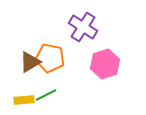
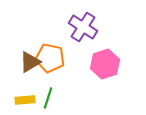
green line: moved 2 px right, 3 px down; rotated 45 degrees counterclockwise
yellow rectangle: moved 1 px right
